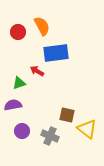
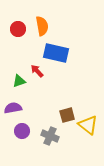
orange semicircle: rotated 18 degrees clockwise
red circle: moved 3 px up
blue rectangle: rotated 20 degrees clockwise
red arrow: rotated 16 degrees clockwise
green triangle: moved 2 px up
purple semicircle: moved 3 px down
brown square: rotated 28 degrees counterclockwise
yellow triangle: moved 1 px right, 4 px up
